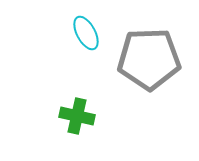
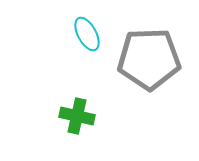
cyan ellipse: moved 1 px right, 1 px down
